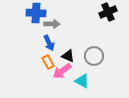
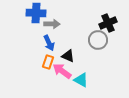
black cross: moved 11 px down
gray circle: moved 4 px right, 16 px up
orange rectangle: rotated 48 degrees clockwise
pink arrow: rotated 72 degrees clockwise
cyan triangle: moved 1 px left, 1 px up
